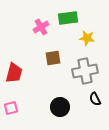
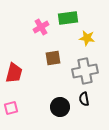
black semicircle: moved 11 px left; rotated 16 degrees clockwise
